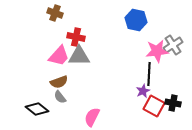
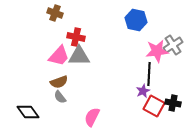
black diamond: moved 9 px left, 3 px down; rotated 15 degrees clockwise
